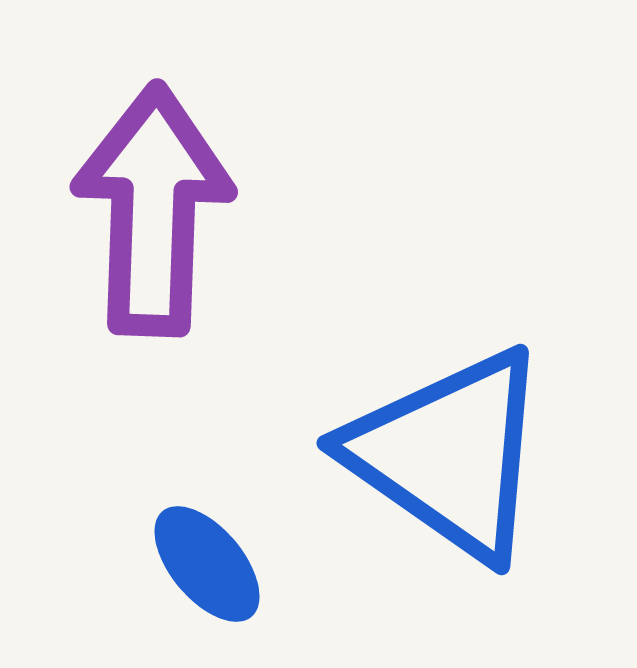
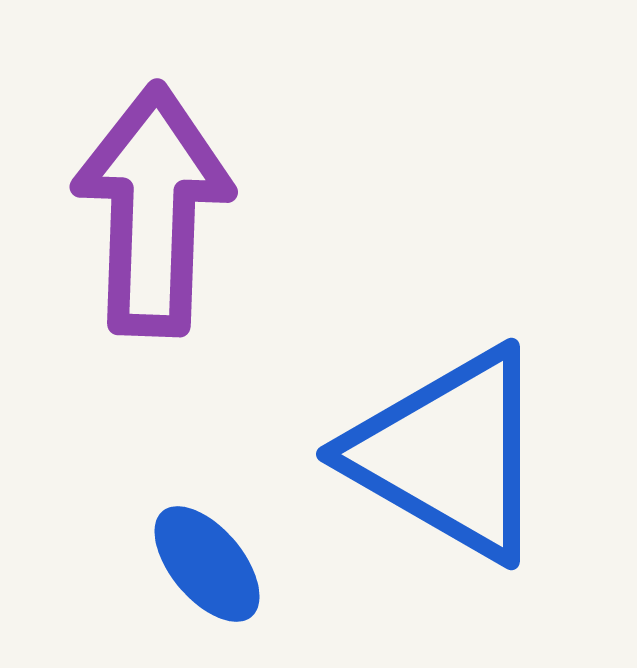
blue triangle: rotated 5 degrees counterclockwise
